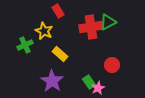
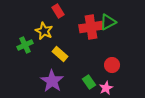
pink star: moved 8 px right
